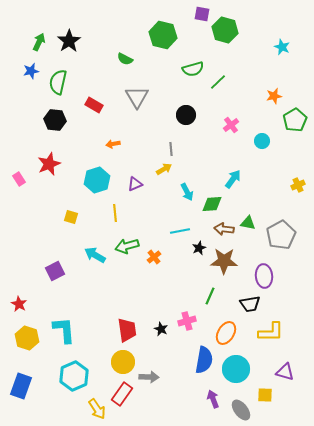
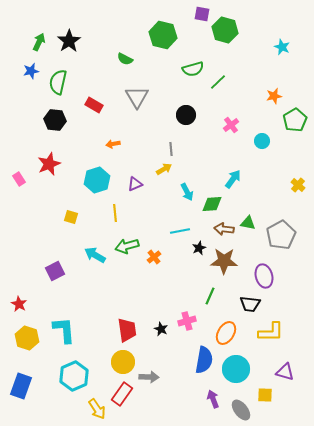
yellow cross at (298, 185): rotated 24 degrees counterclockwise
purple ellipse at (264, 276): rotated 10 degrees counterclockwise
black trapezoid at (250, 304): rotated 15 degrees clockwise
